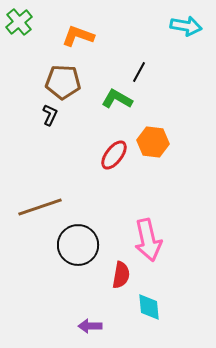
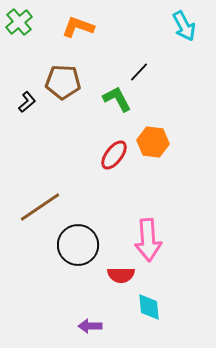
cyan arrow: moved 2 px left; rotated 52 degrees clockwise
orange L-shape: moved 9 px up
black line: rotated 15 degrees clockwise
green L-shape: rotated 32 degrees clockwise
black L-shape: moved 23 px left, 13 px up; rotated 25 degrees clockwise
brown line: rotated 15 degrees counterclockwise
pink arrow: rotated 9 degrees clockwise
red semicircle: rotated 80 degrees clockwise
